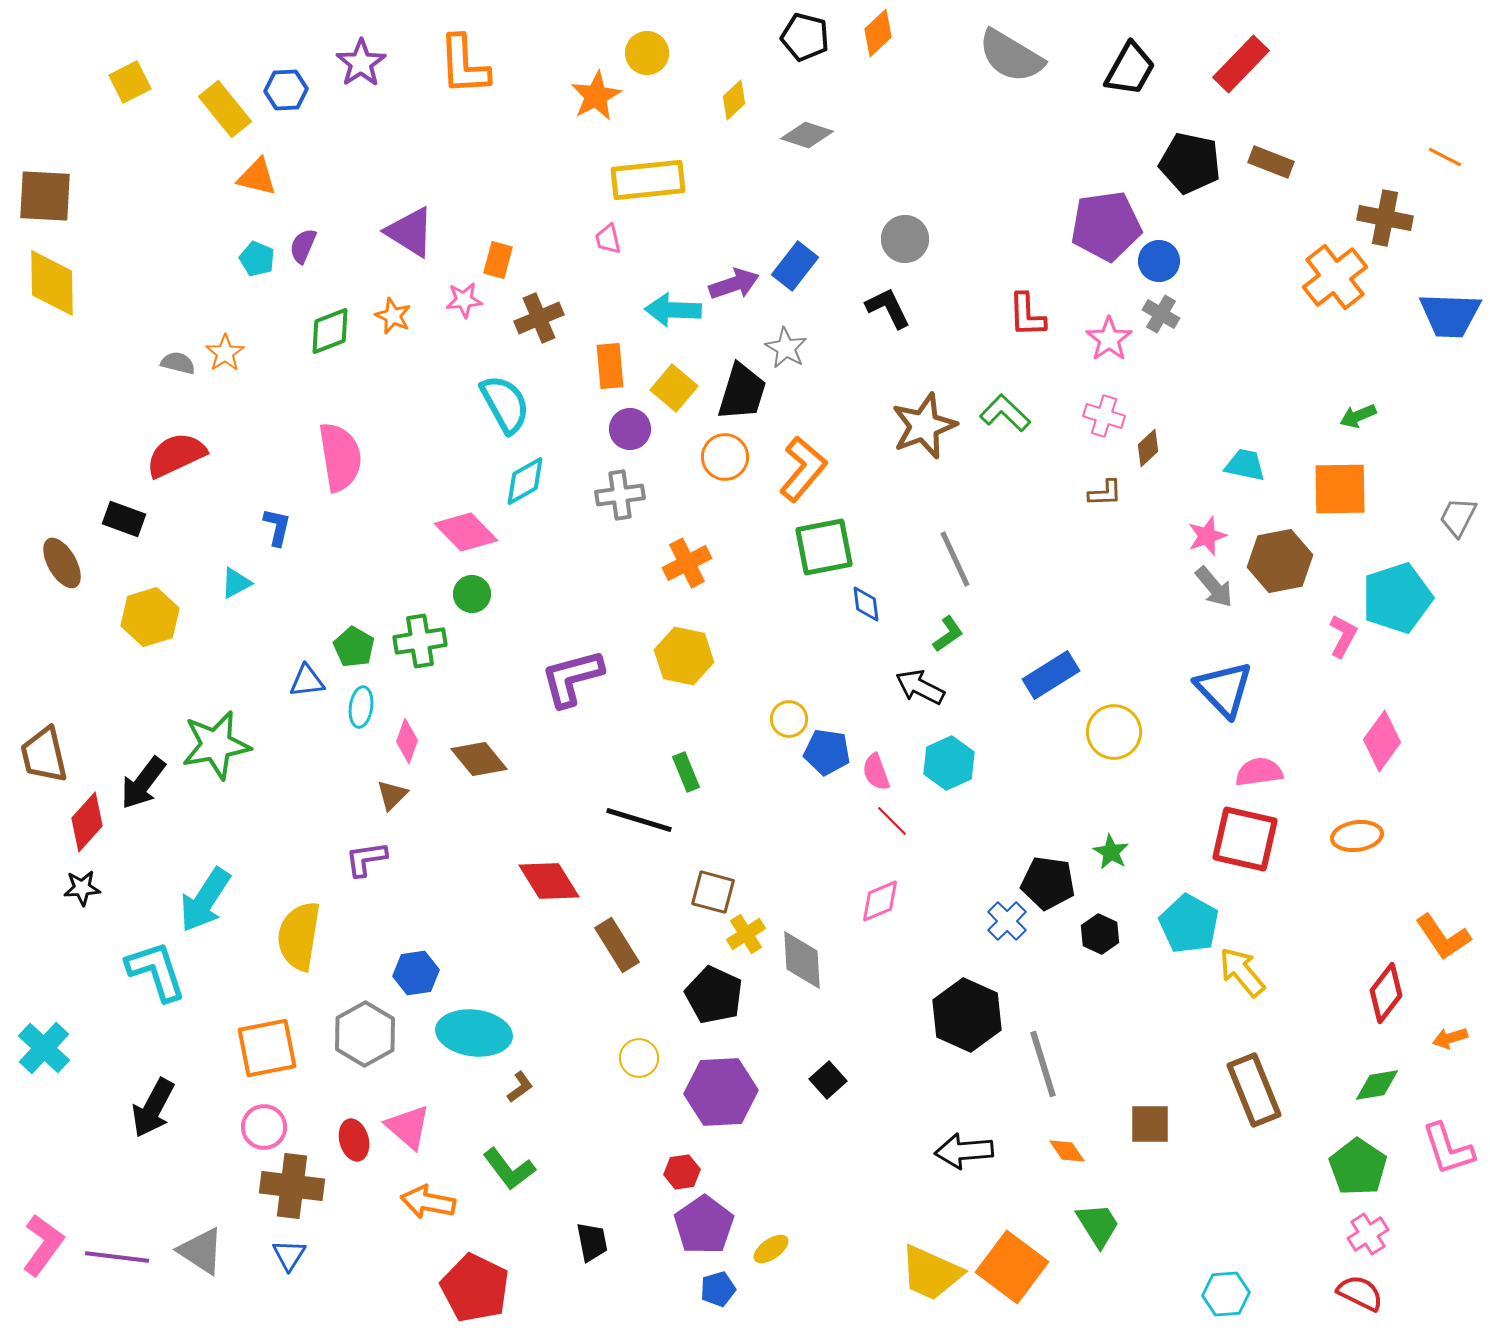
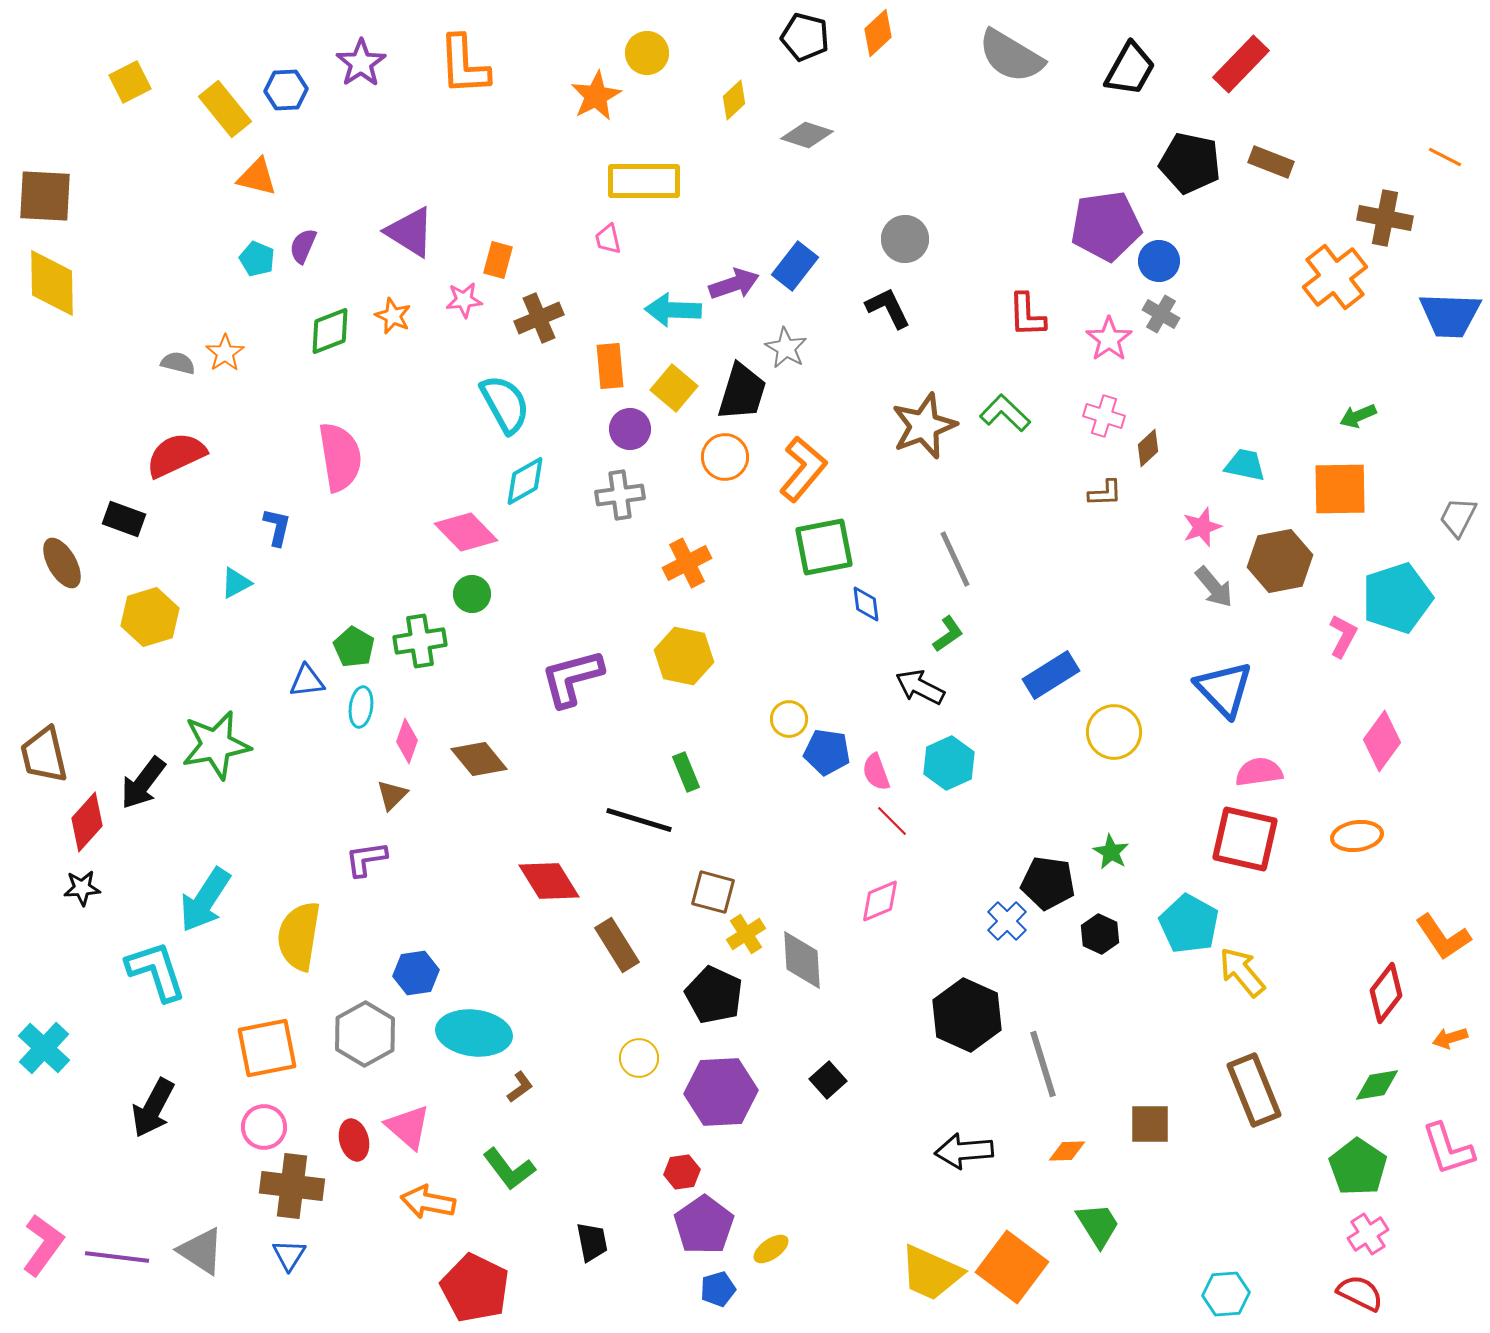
yellow rectangle at (648, 180): moved 4 px left, 1 px down; rotated 6 degrees clockwise
pink star at (1207, 536): moved 5 px left, 9 px up
orange diamond at (1067, 1151): rotated 57 degrees counterclockwise
